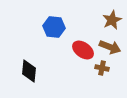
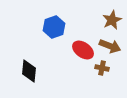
blue hexagon: rotated 25 degrees counterclockwise
brown arrow: moved 1 px up
